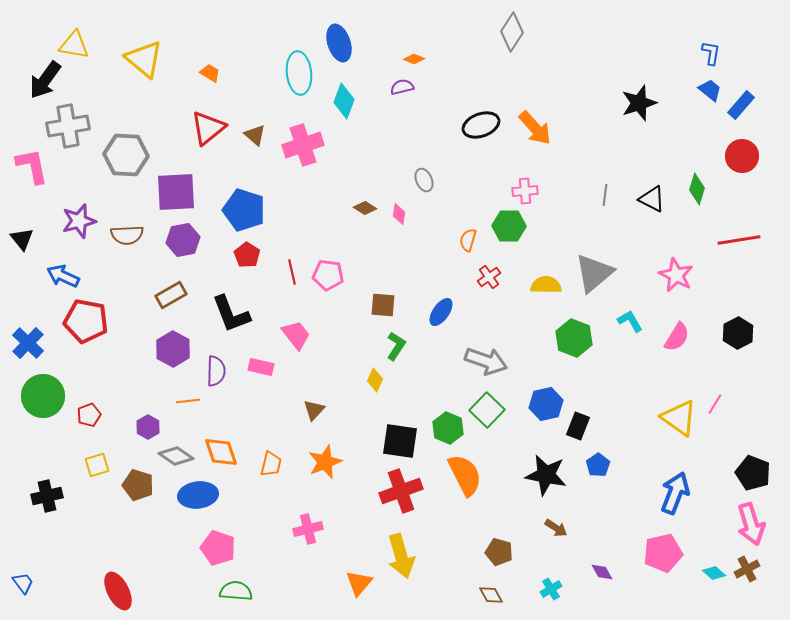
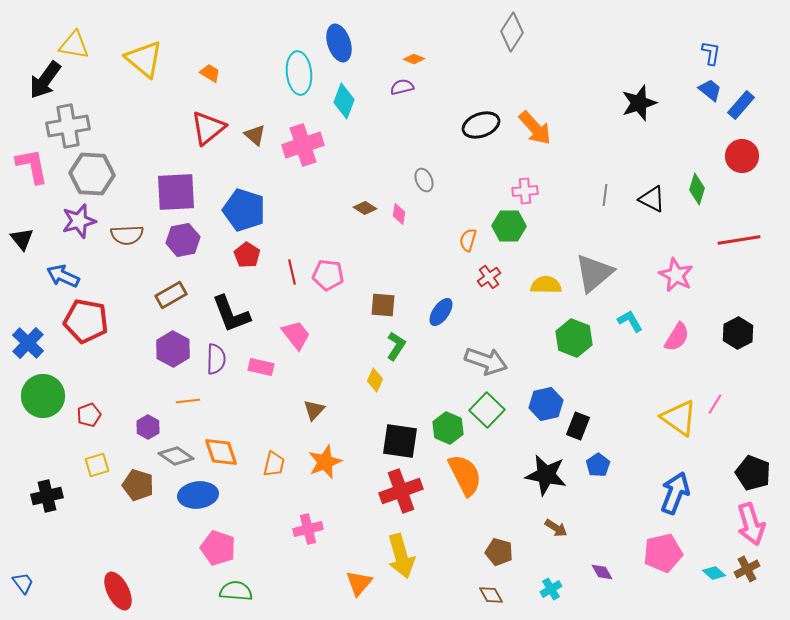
gray hexagon at (126, 155): moved 34 px left, 19 px down
purple semicircle at (216, 371): moved 12 px up
orange trapezoid at (271, 464): moved 3 px right
